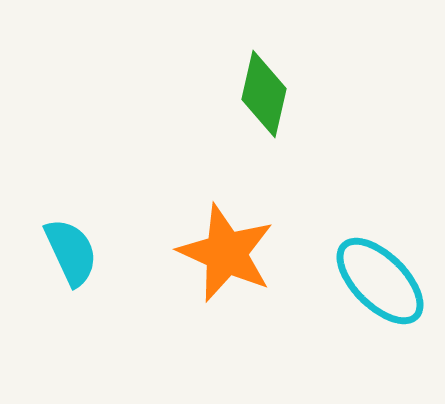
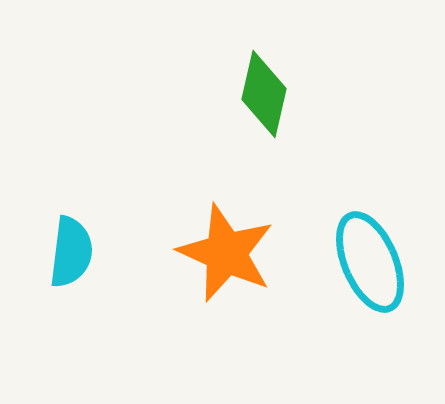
cyan semicircle: rotated 32 degrees clockwise
cyan ellipse: moved 10 px left, 19 px up; rotated 22 degrees clockwise
